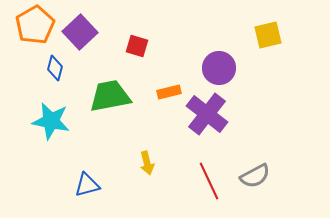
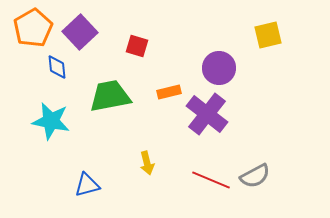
orange pentagon: moved 2 px left, 3 px down
blue diamond: moved 2 px right, 1 px up; rotated 20 degrees counterclockwise
red line: moved 2 px right, 1 px up; rotated 42 degrees counterclockwise
